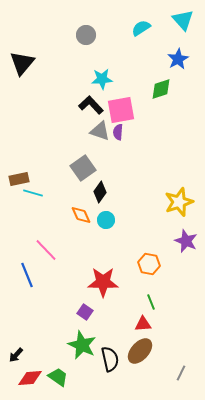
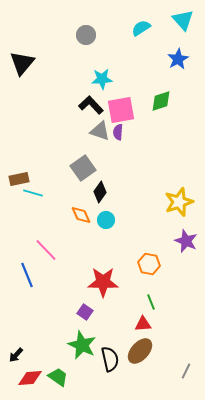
green diamond: moved 12 px down
gray line: moved 5 px right, 2 px up
